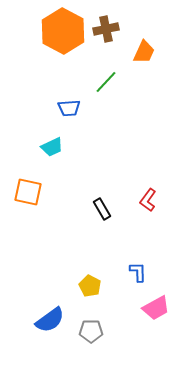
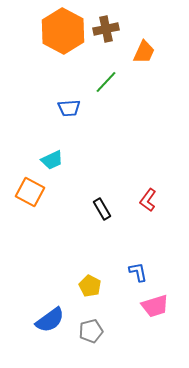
cyan trapezoid: moved 13 px down
orange square: moved 2 px right; rotated 16 degrees clockwise
blue L-shape: rotated 10 degrees counterclockwise
pink trapezoid: moved 1 px left, 2 px up; rotated 12 degrees clockwise
gray pentagon: rotated 15 degrees counterclockwise
